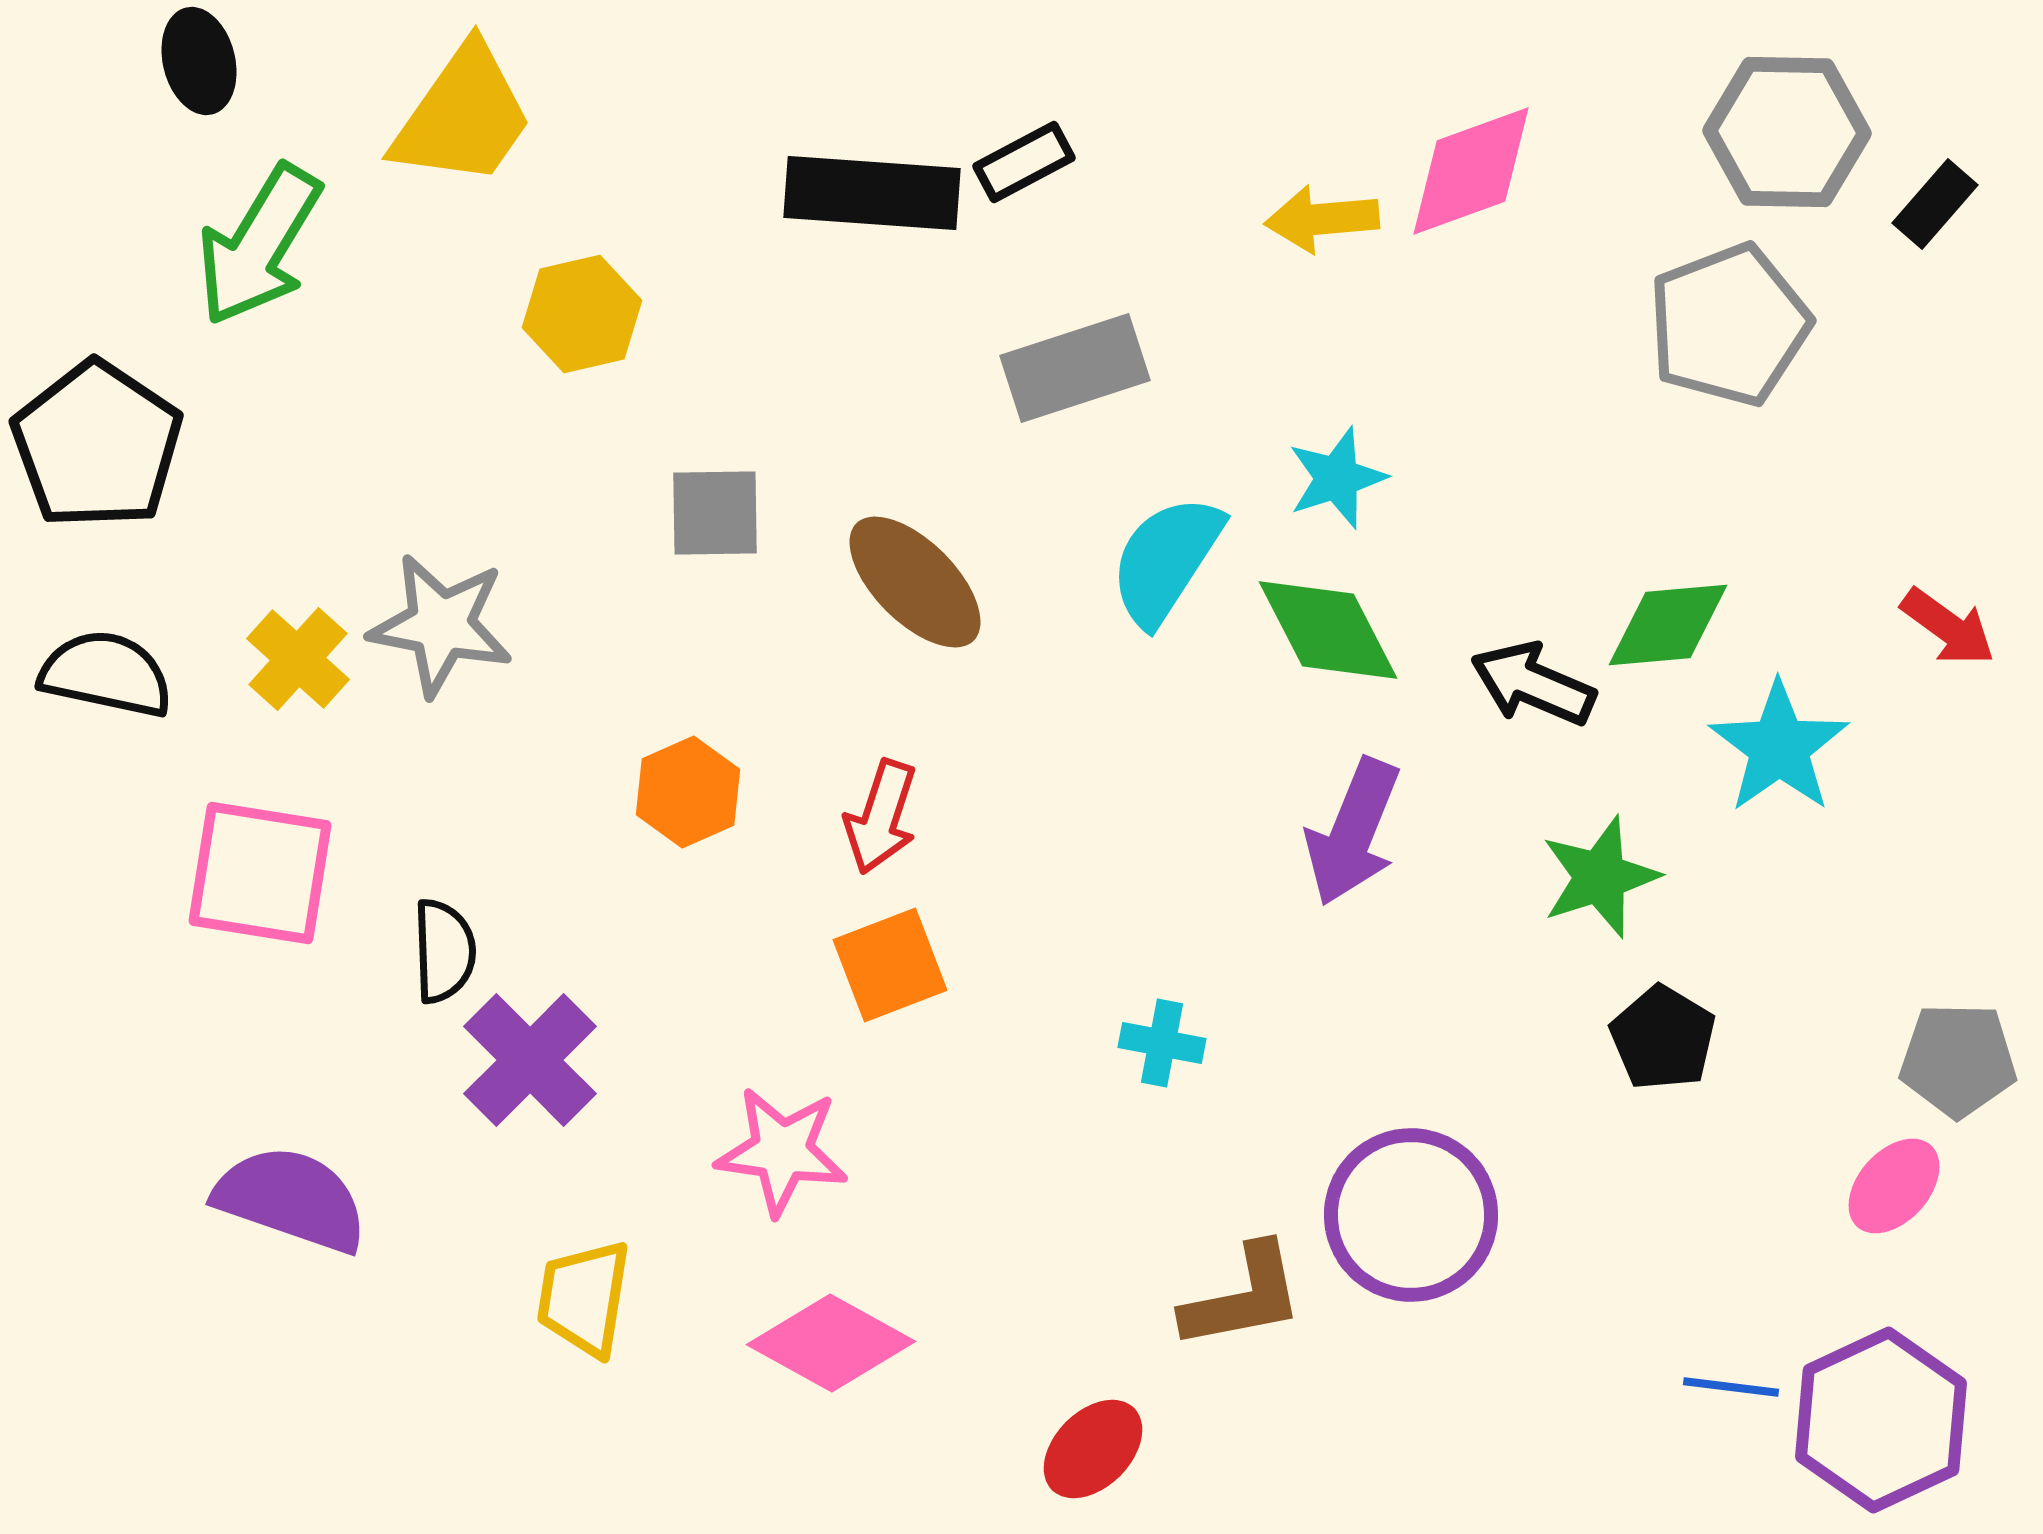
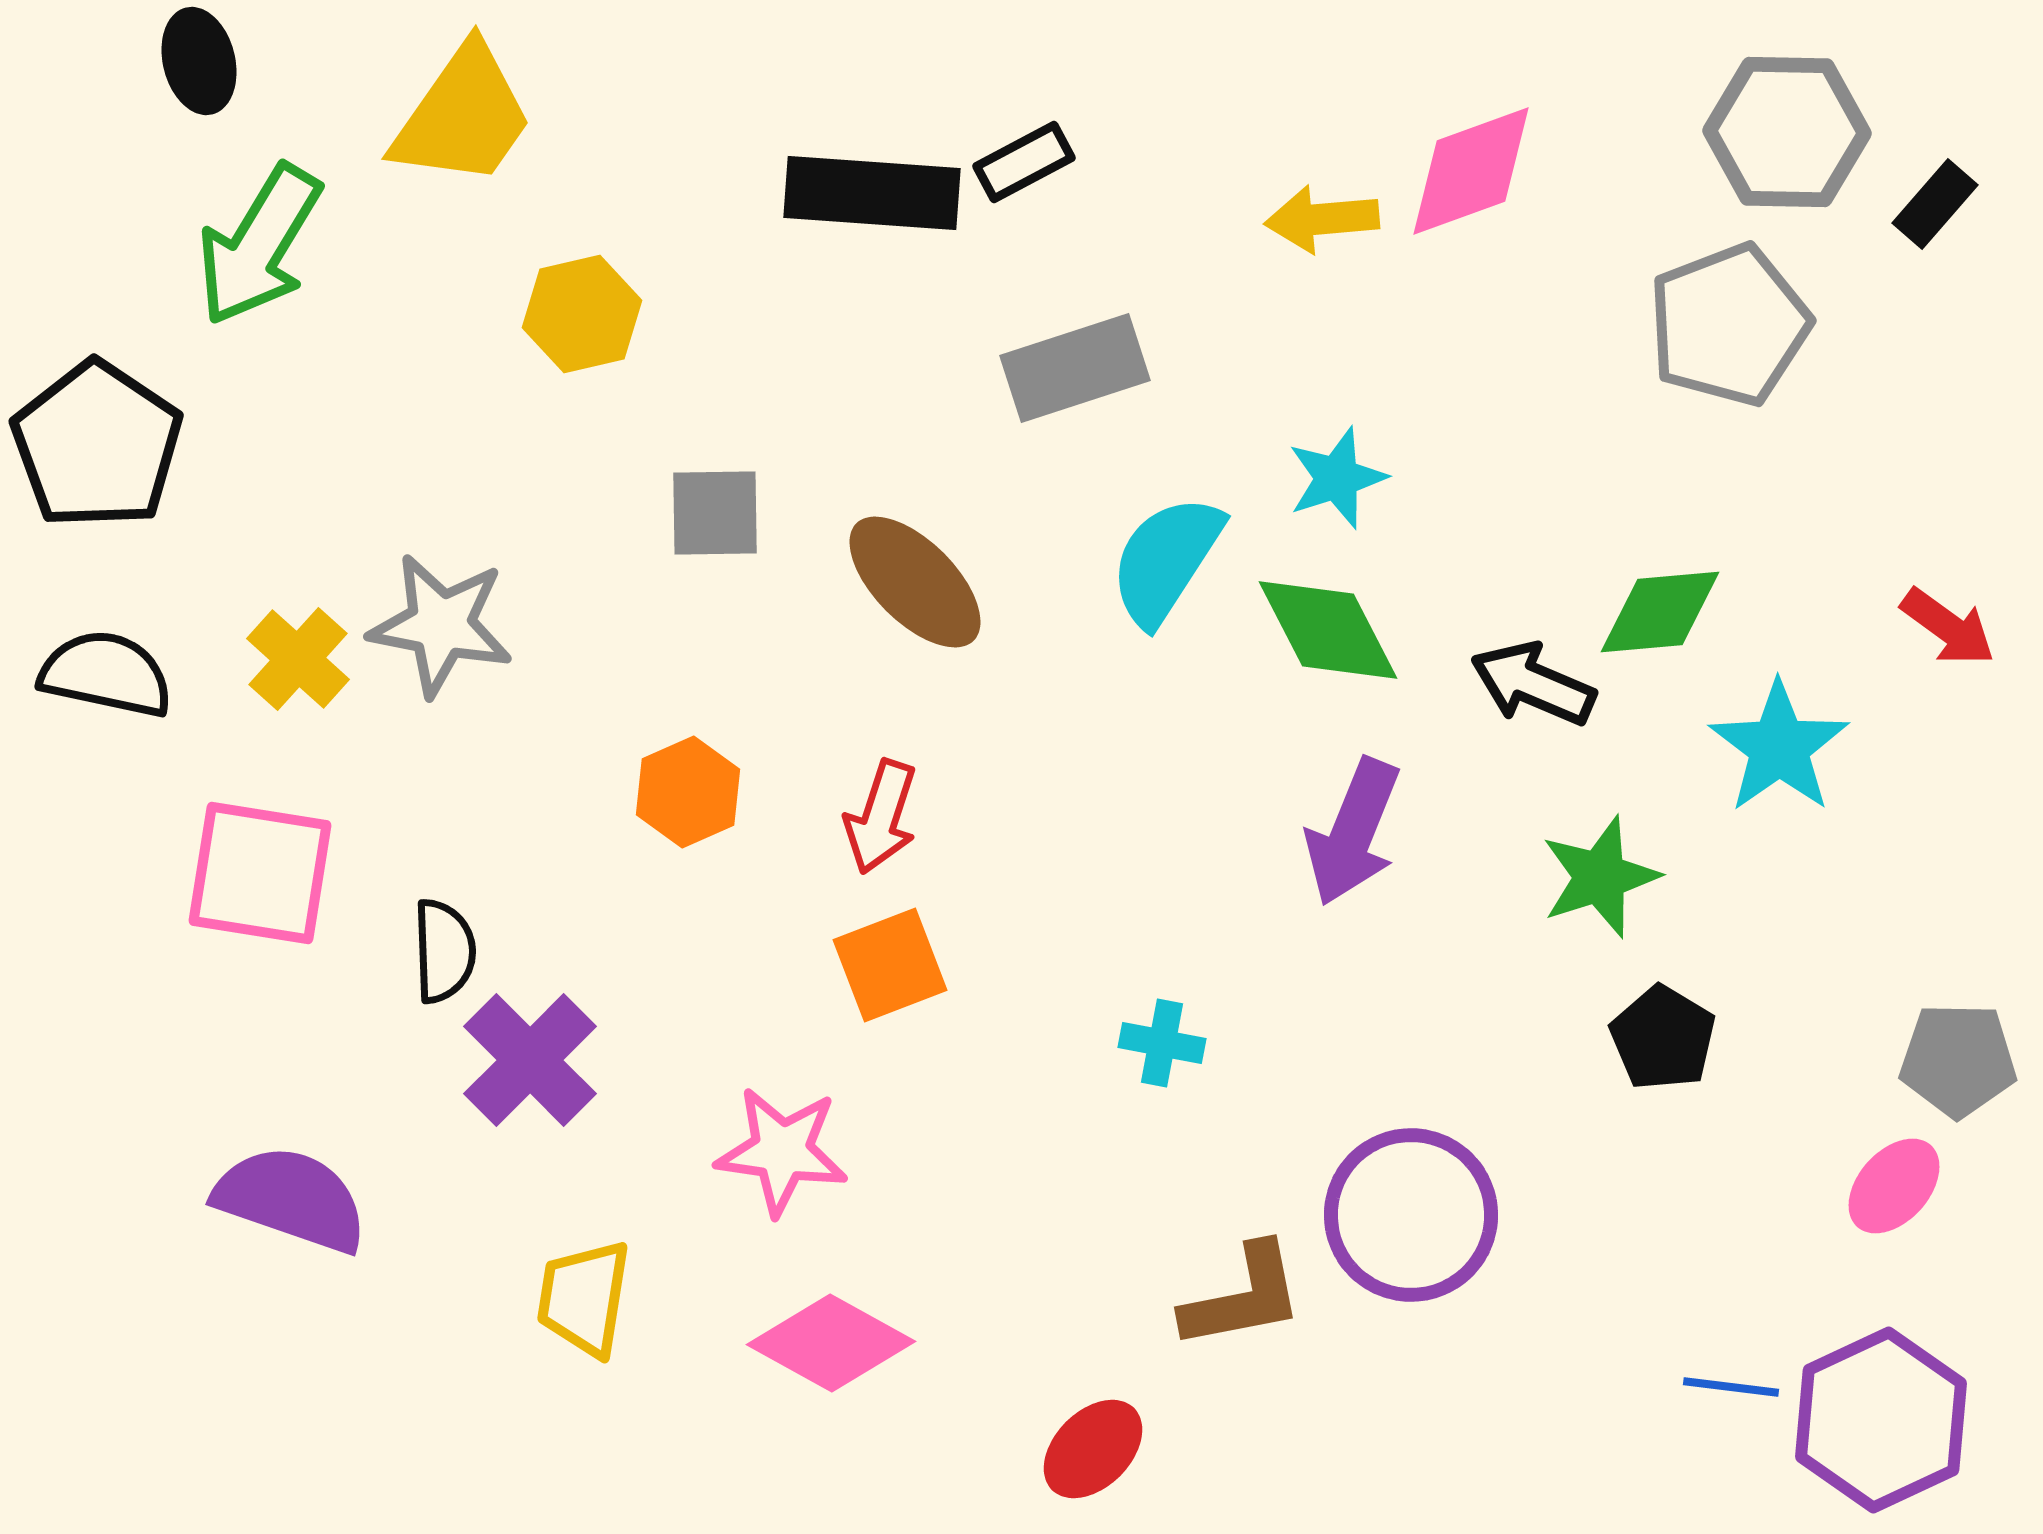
green diamond at (1668, 625): moved 8 px left, 13 px up
